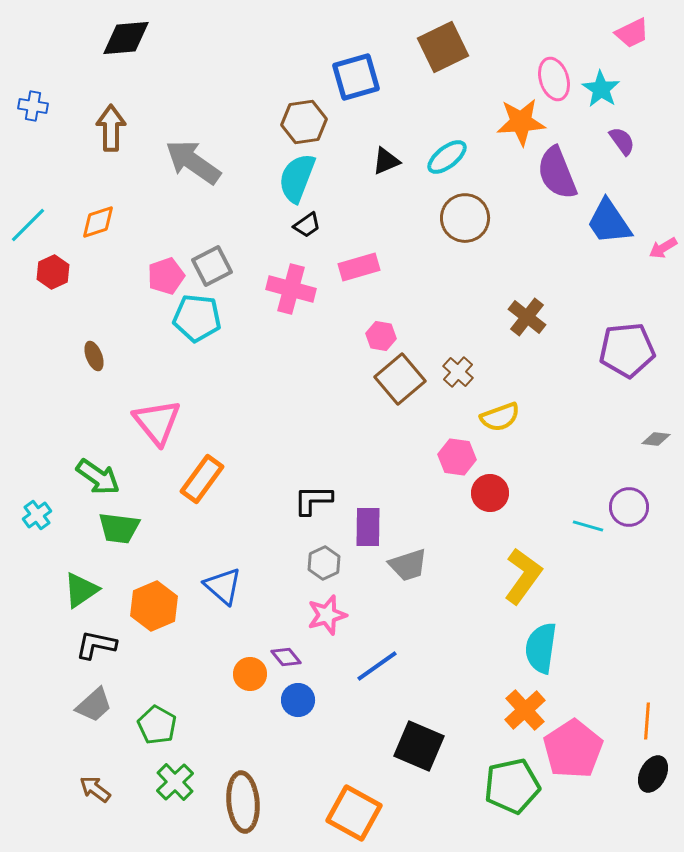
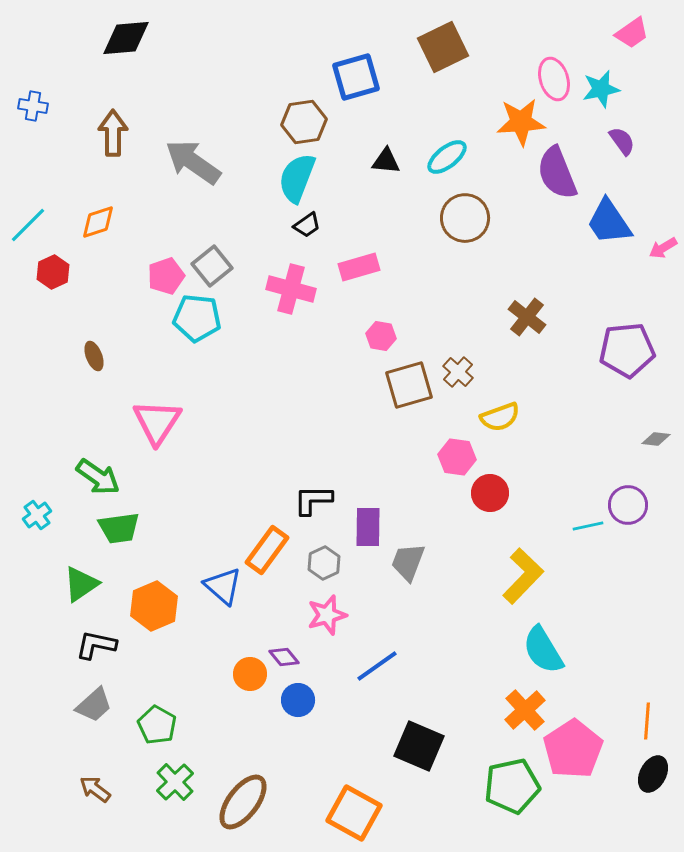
pink trapezoid at (632, 33): rotated 9 degrees counterclockwise
cyan star at (601, 89): rotated 27 degrees clockwise
brown arrow at (111, 128): moved 2 px right, 5 px down
black triangle at (386, 161): rotated 28 degrees clockwise
gray square at (212, 266): rotated 12 degrees counterclockwise
brown square at (400, 379): moved 9 px right, 6 px down; rotated 24 degrees clockwise
pink triangle at (157, 422): rotated 12 degrees clockwise
orange rectangle at (202, 479): moved 65 px right, 71 px down
purple circle at (629, 507): moved 1 px left, 2 px up
cyan line at (588, 526): rotated 28 degrees counterclockwise
green trapezoid at (119, 528): rotated 15 degrees counterclockwise
gray trapezoid at (408, 565): moved 3 px up; rotated 129 degrees clockwise
yellow L-shape at (523, 576): rotated 8 degrees clockwise
green triangle at (81, 590): moved 6 px up
cyan semicircle at (541, 648): moved 2 px right, 2 px down; rotated 39 degrees counterclockwise
purple diamond at (286, 657): moved 2 px left
brown ellipse at (243, 802): rotated 42 degrees clockwise
